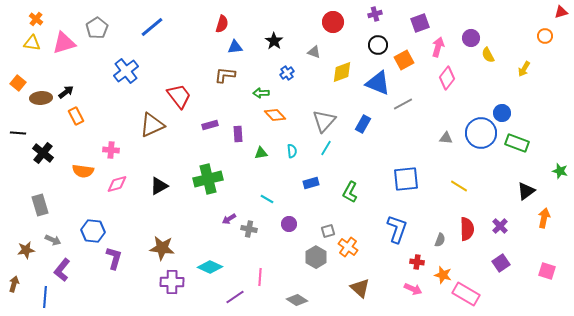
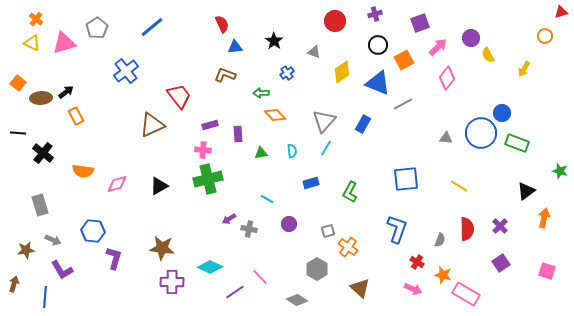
red circle at (333, 22): moved 2 px right, 1 px up
red semicircle at (222, 24): rotated 42 degrees counterclockwise
yellow triangle at (32, 43): rotated 18 degrees clockwise
pink arrow at (438, 47): rotated 30 degrees clockwise
yellow diamond at (342, 72): rotated 15 degrees counterclockwise
brown L-shape at (225, 75): rotated 15 degrees clockwise
pink cross at (111, 150): moved 92 px right
gray hexagon at (316, 257): moved 1 px right, 12 px down
red cross at (417, 262): rotated 24 degrees clockwise
purple L-shape at (62, 270): rotated 70 degrees counterclockwise
pink line at (260, 277): rotated 48 degrees counterclockwise
purple line at (235, 297): moved 5 px up
